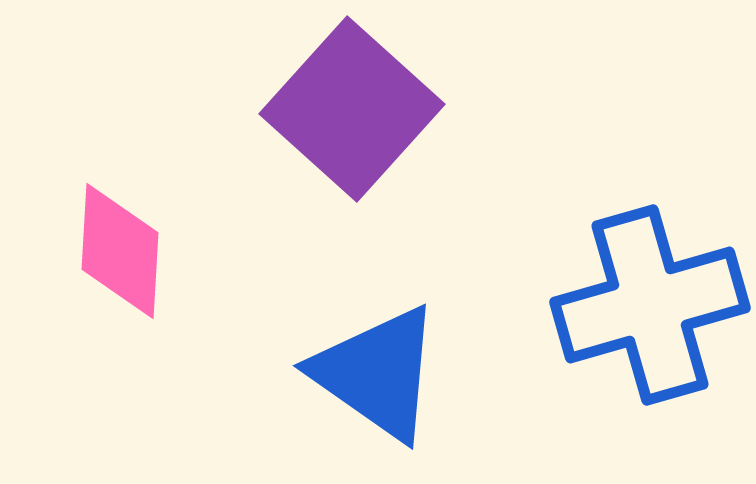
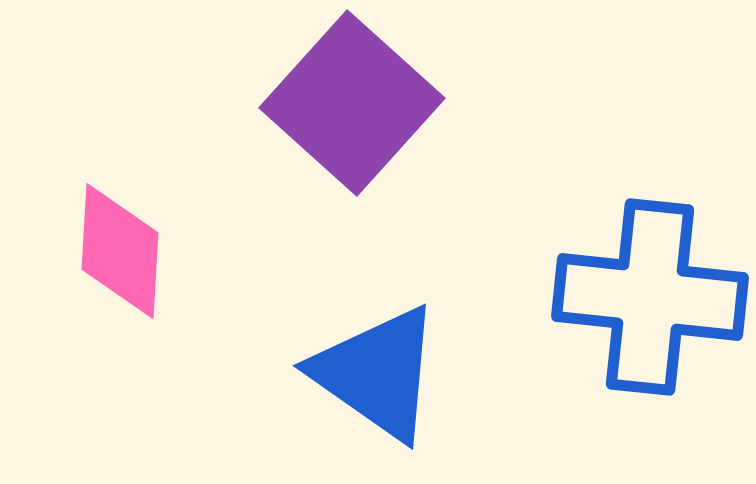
purple square: moved 6 px up
blue cross: moved 8 px up; rotated 22 degrees clockwise
